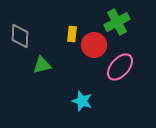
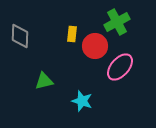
red circle: moved 1 px right, 1 px down
green triangle: moved 2 px right, 16 px down
